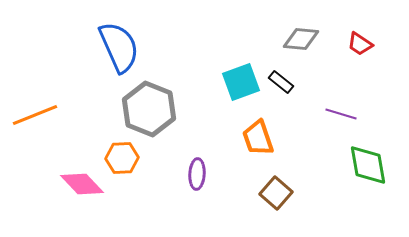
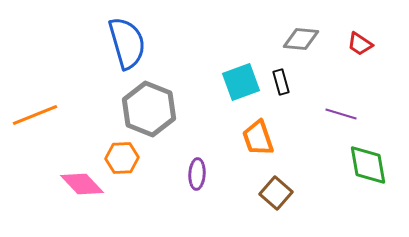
blue semicircle: moved 8 px right, 4 px up; rotated 8 degrees clockwise
black rectangle: rotated 35 degrees clockwise
